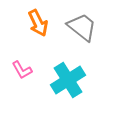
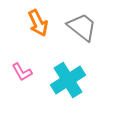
pink L-shape: moved 2 px down
